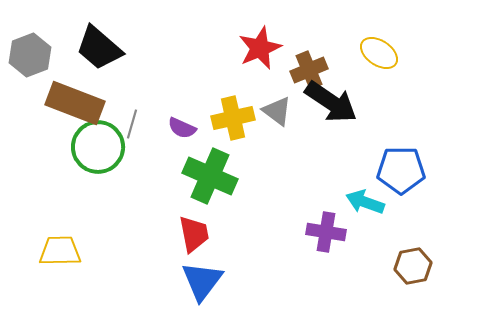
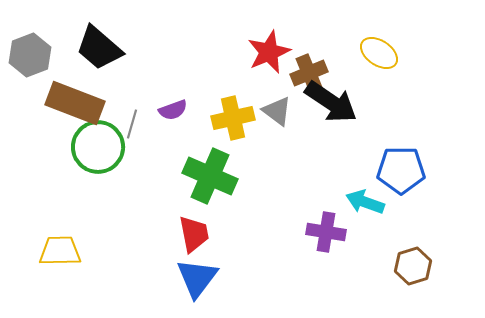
red star: moved 9 px right, 4 px down
brown cross: moved 3 px down
purple semicircle: moved 9 px left, 18 px up; rotated 44 degrees counterclockwise
brown hexagon: rotated 6 degrees counterclockwise
blue triangle: moved 5 px left, 3 px up
